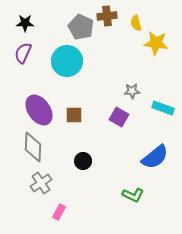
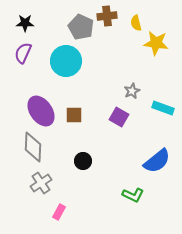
cyan circle: moved 1 px left
gray star: rotated 21 degrees counterclockwise
purple ellipse: moved 2 px right, 1 px down
blue semicircle: moved 2 px right, 4 px down
